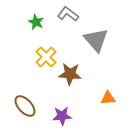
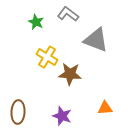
gray triangle: rotated 28 degrees counterclockwise
yellow cross: moved 1 px right; rotated 15 degrees counterclockwise
orange triangle: moved 3 px left, 10 px down
brown ellipse: moved 7 px left, 6 px down; rotated 45 degrees clockwise
purple star: rotated 24 degrees clockwise
